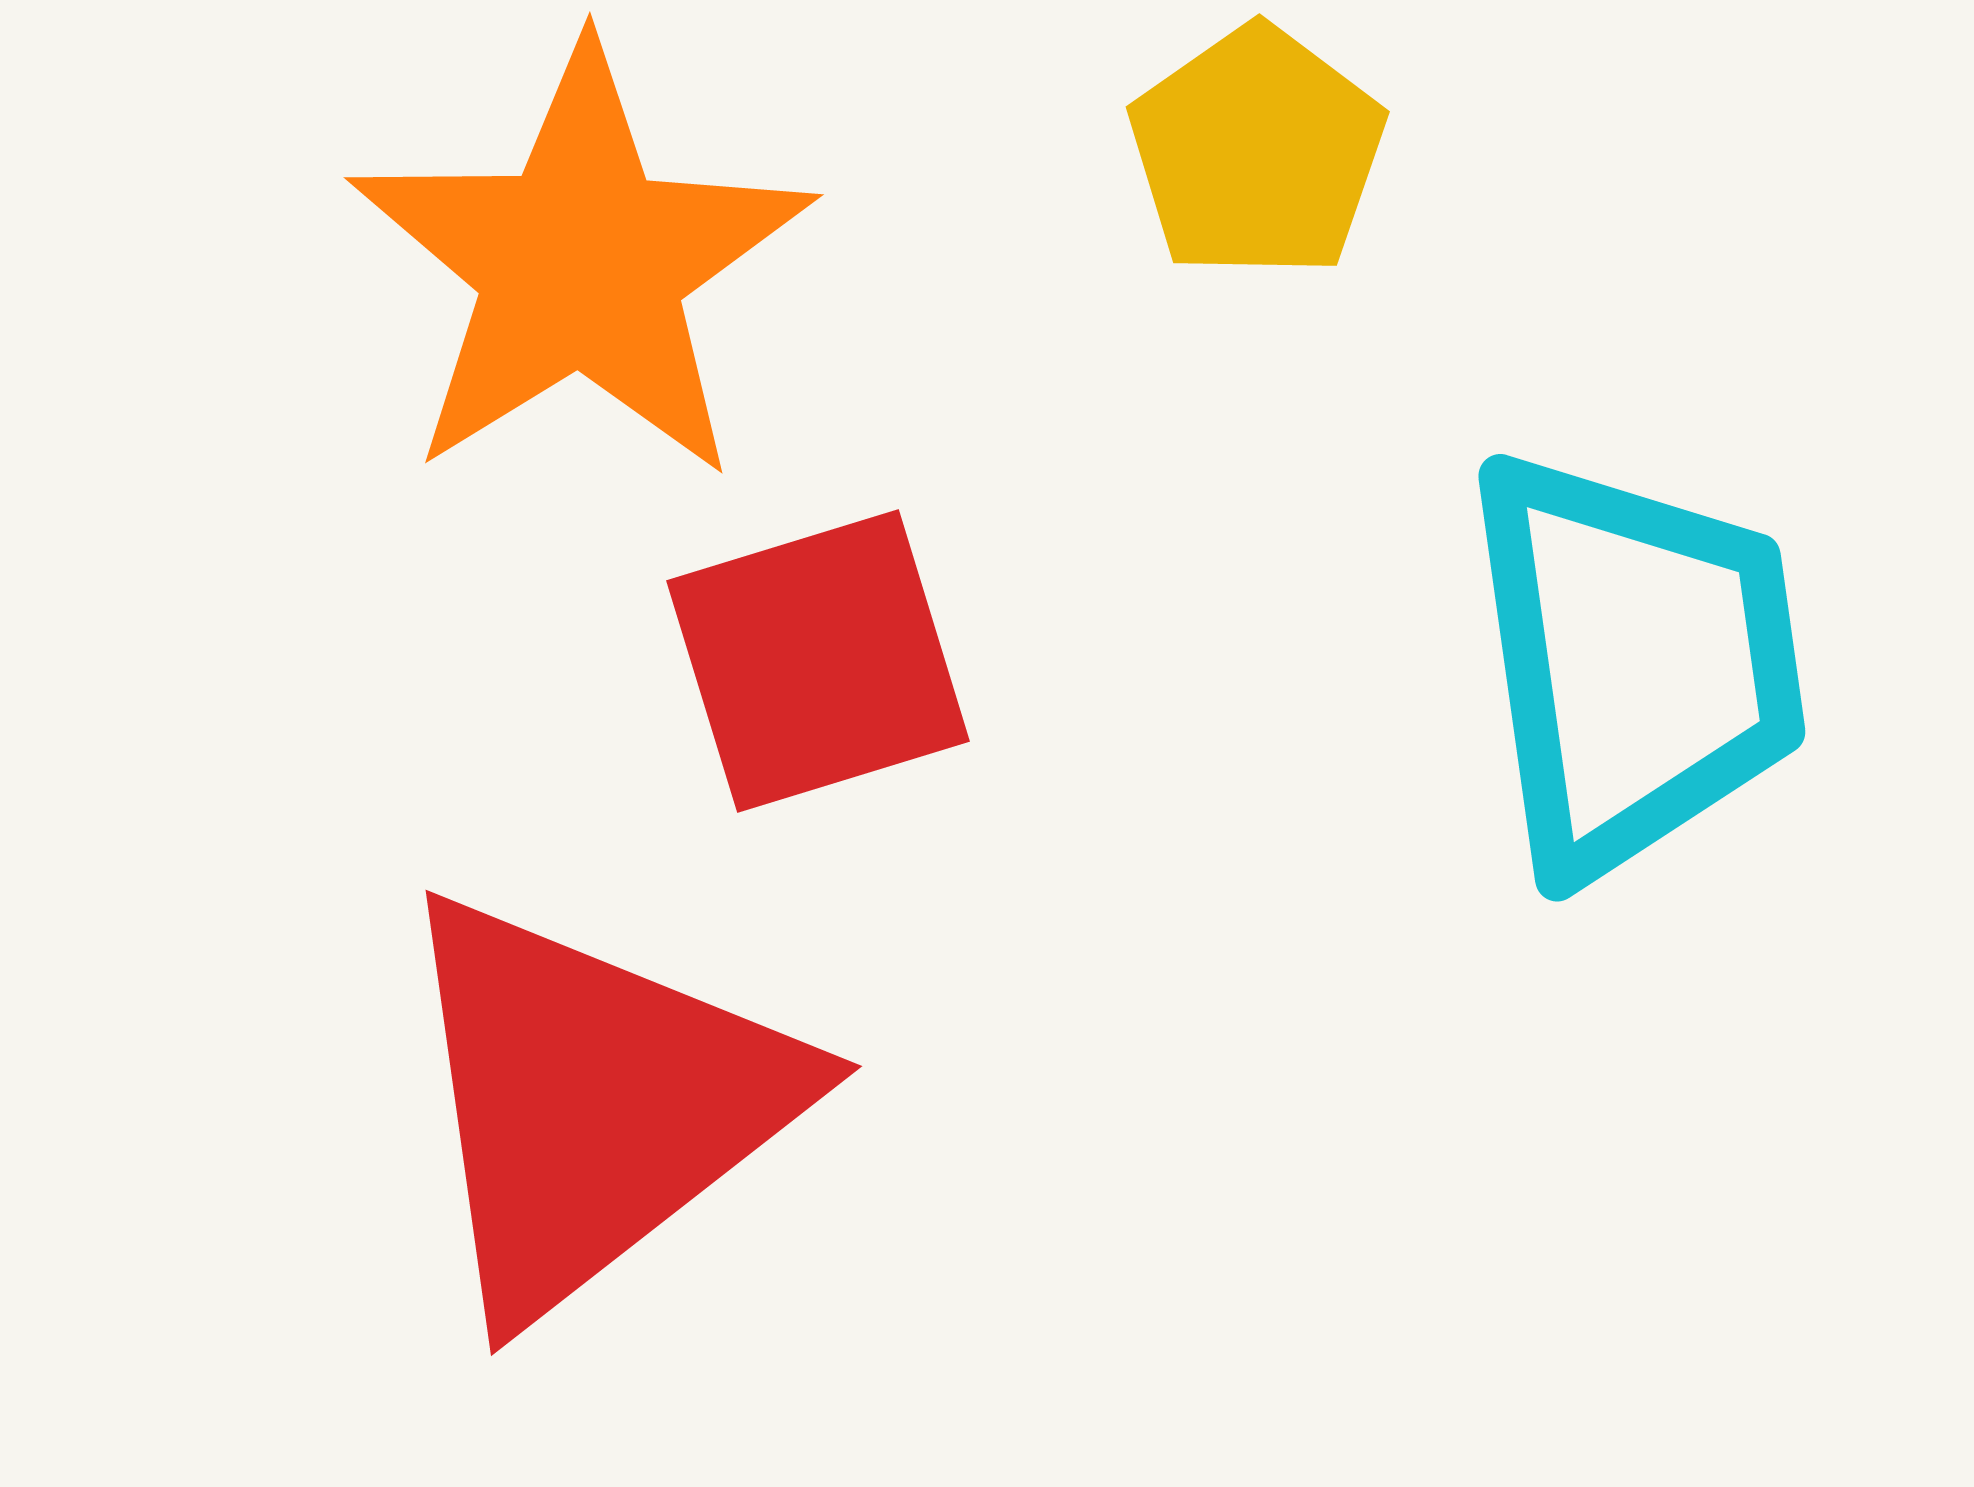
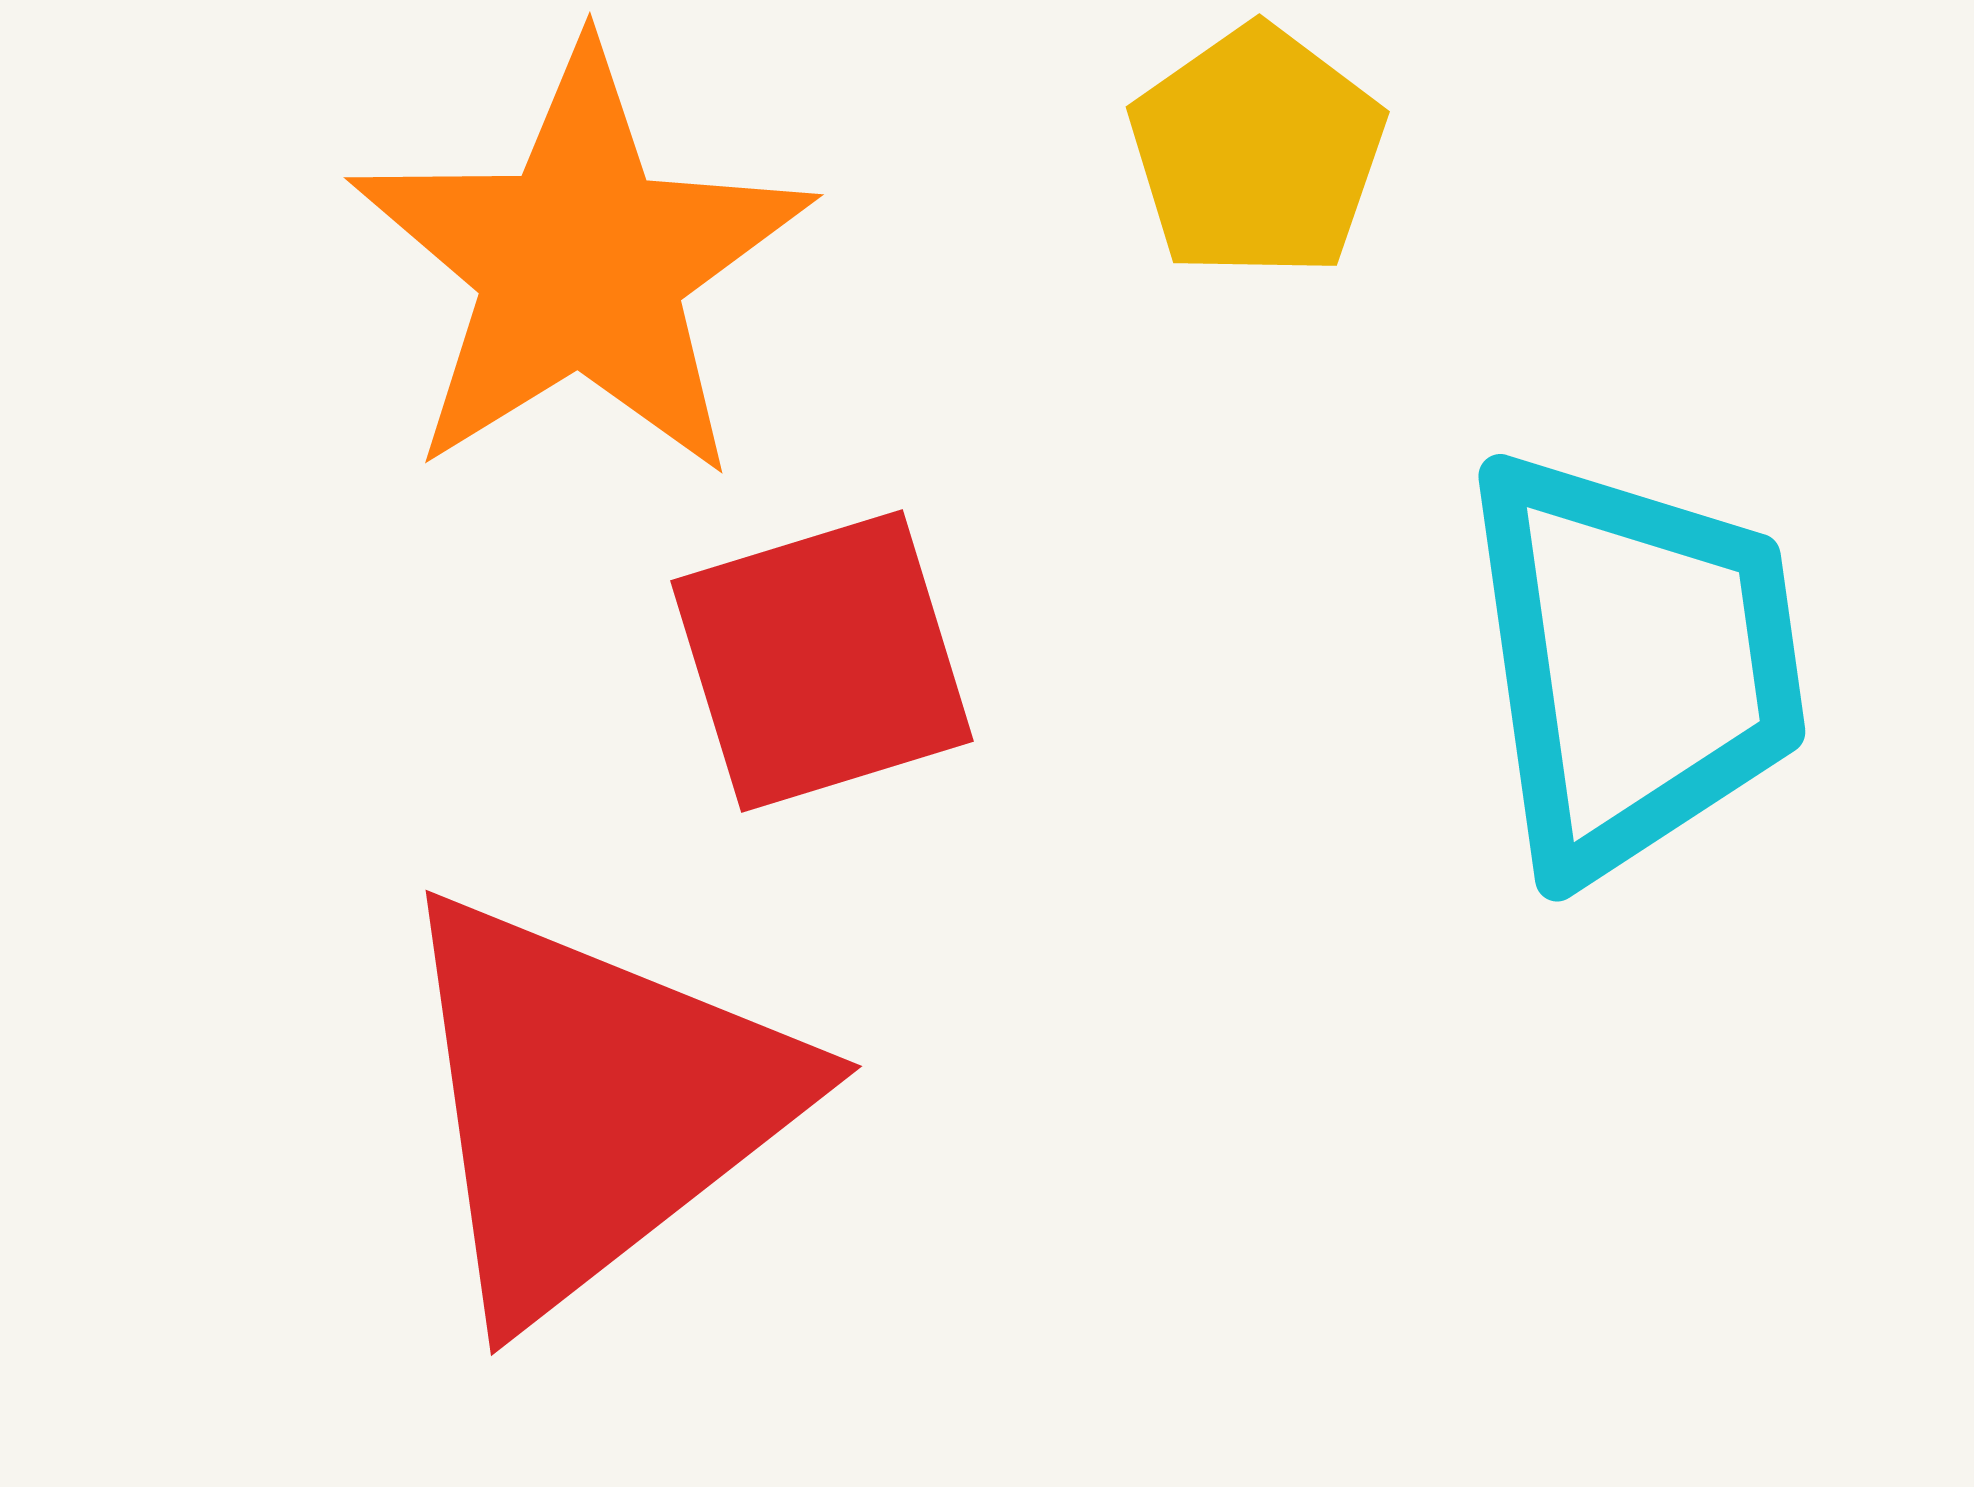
red square: moved 4 px right
